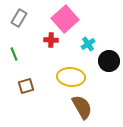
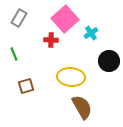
cyan cross: moved 3 px right, 11 px up
